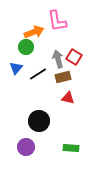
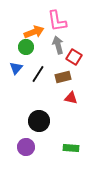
gray arrow: moved 14 px up
black line: rotated 24 degrees counterclockwise
red triangle: moved 3 px right
